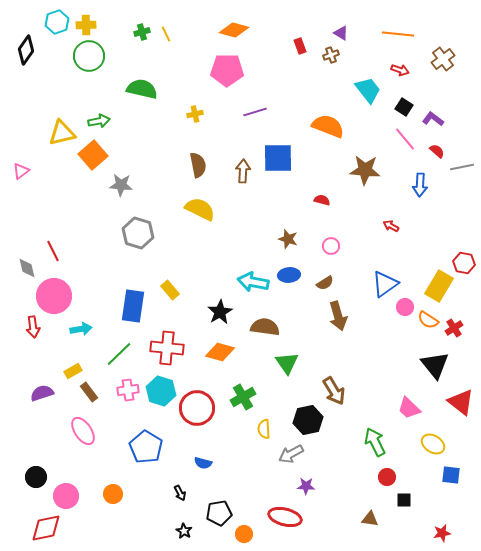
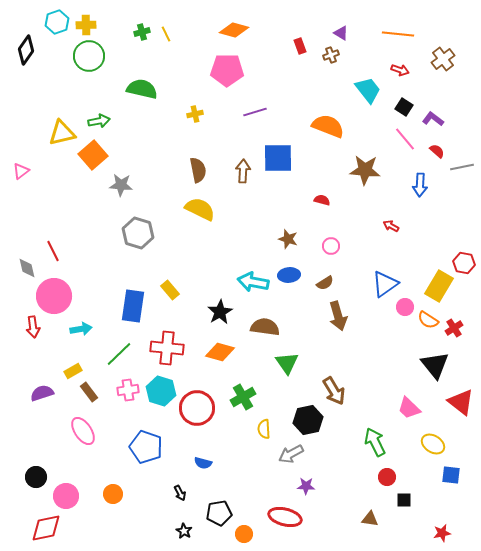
brown semicircle at (198, 165): moved 5 px down
blue pentagon at (146, 447): rotated 12 degrees counterclockwise
